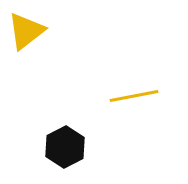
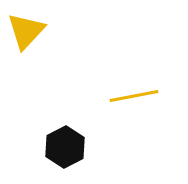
yellow triangle: rotated 9 degrees counterclockwise
